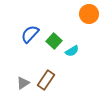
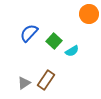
blue semicircle: moved 1 px left, 1 px up
gray triangle: moved 1 px right
